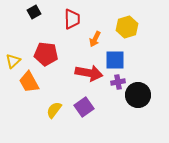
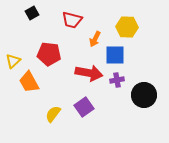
black square: moved 2 px left, 1 px down
red trapezoid: moved 1 px down; rotated 105 degrees clockwise
yellow hexagon: rotated 20 degrees clockwise
red pentagon: moved 3 px right
blue square: moved 5 px up
purple cross: moved 1 px left, 2 px up
black circle: moved 6 px right
yellow semicircle: moved 1 px left, 4 px down
